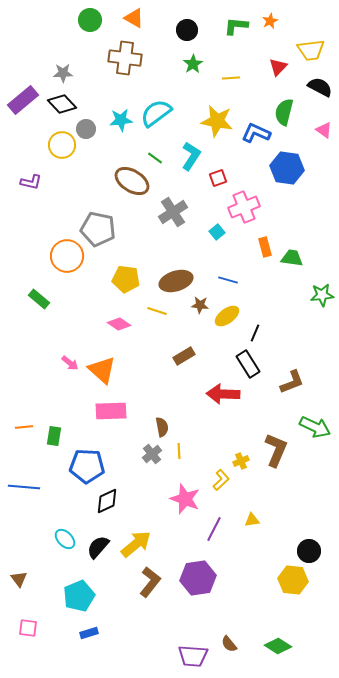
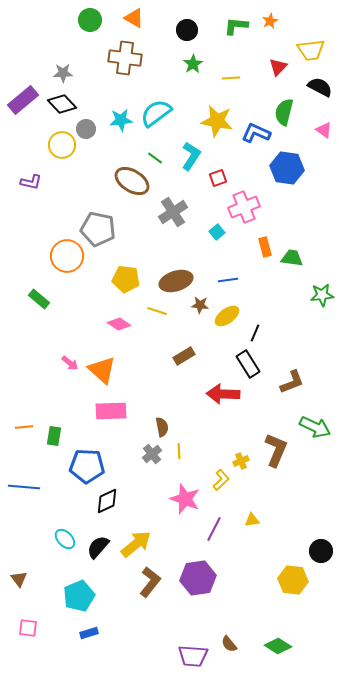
blue line at (228, 280): rotated 24 degrees counterclockwise
black circle at (309, 551): moved 12 px right
